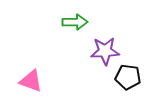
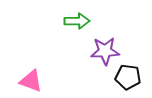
green arrow: moved 2 px right, 1 px up
